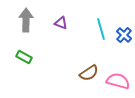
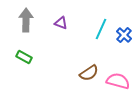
cyan line: rotated 40 degrees clockwise
